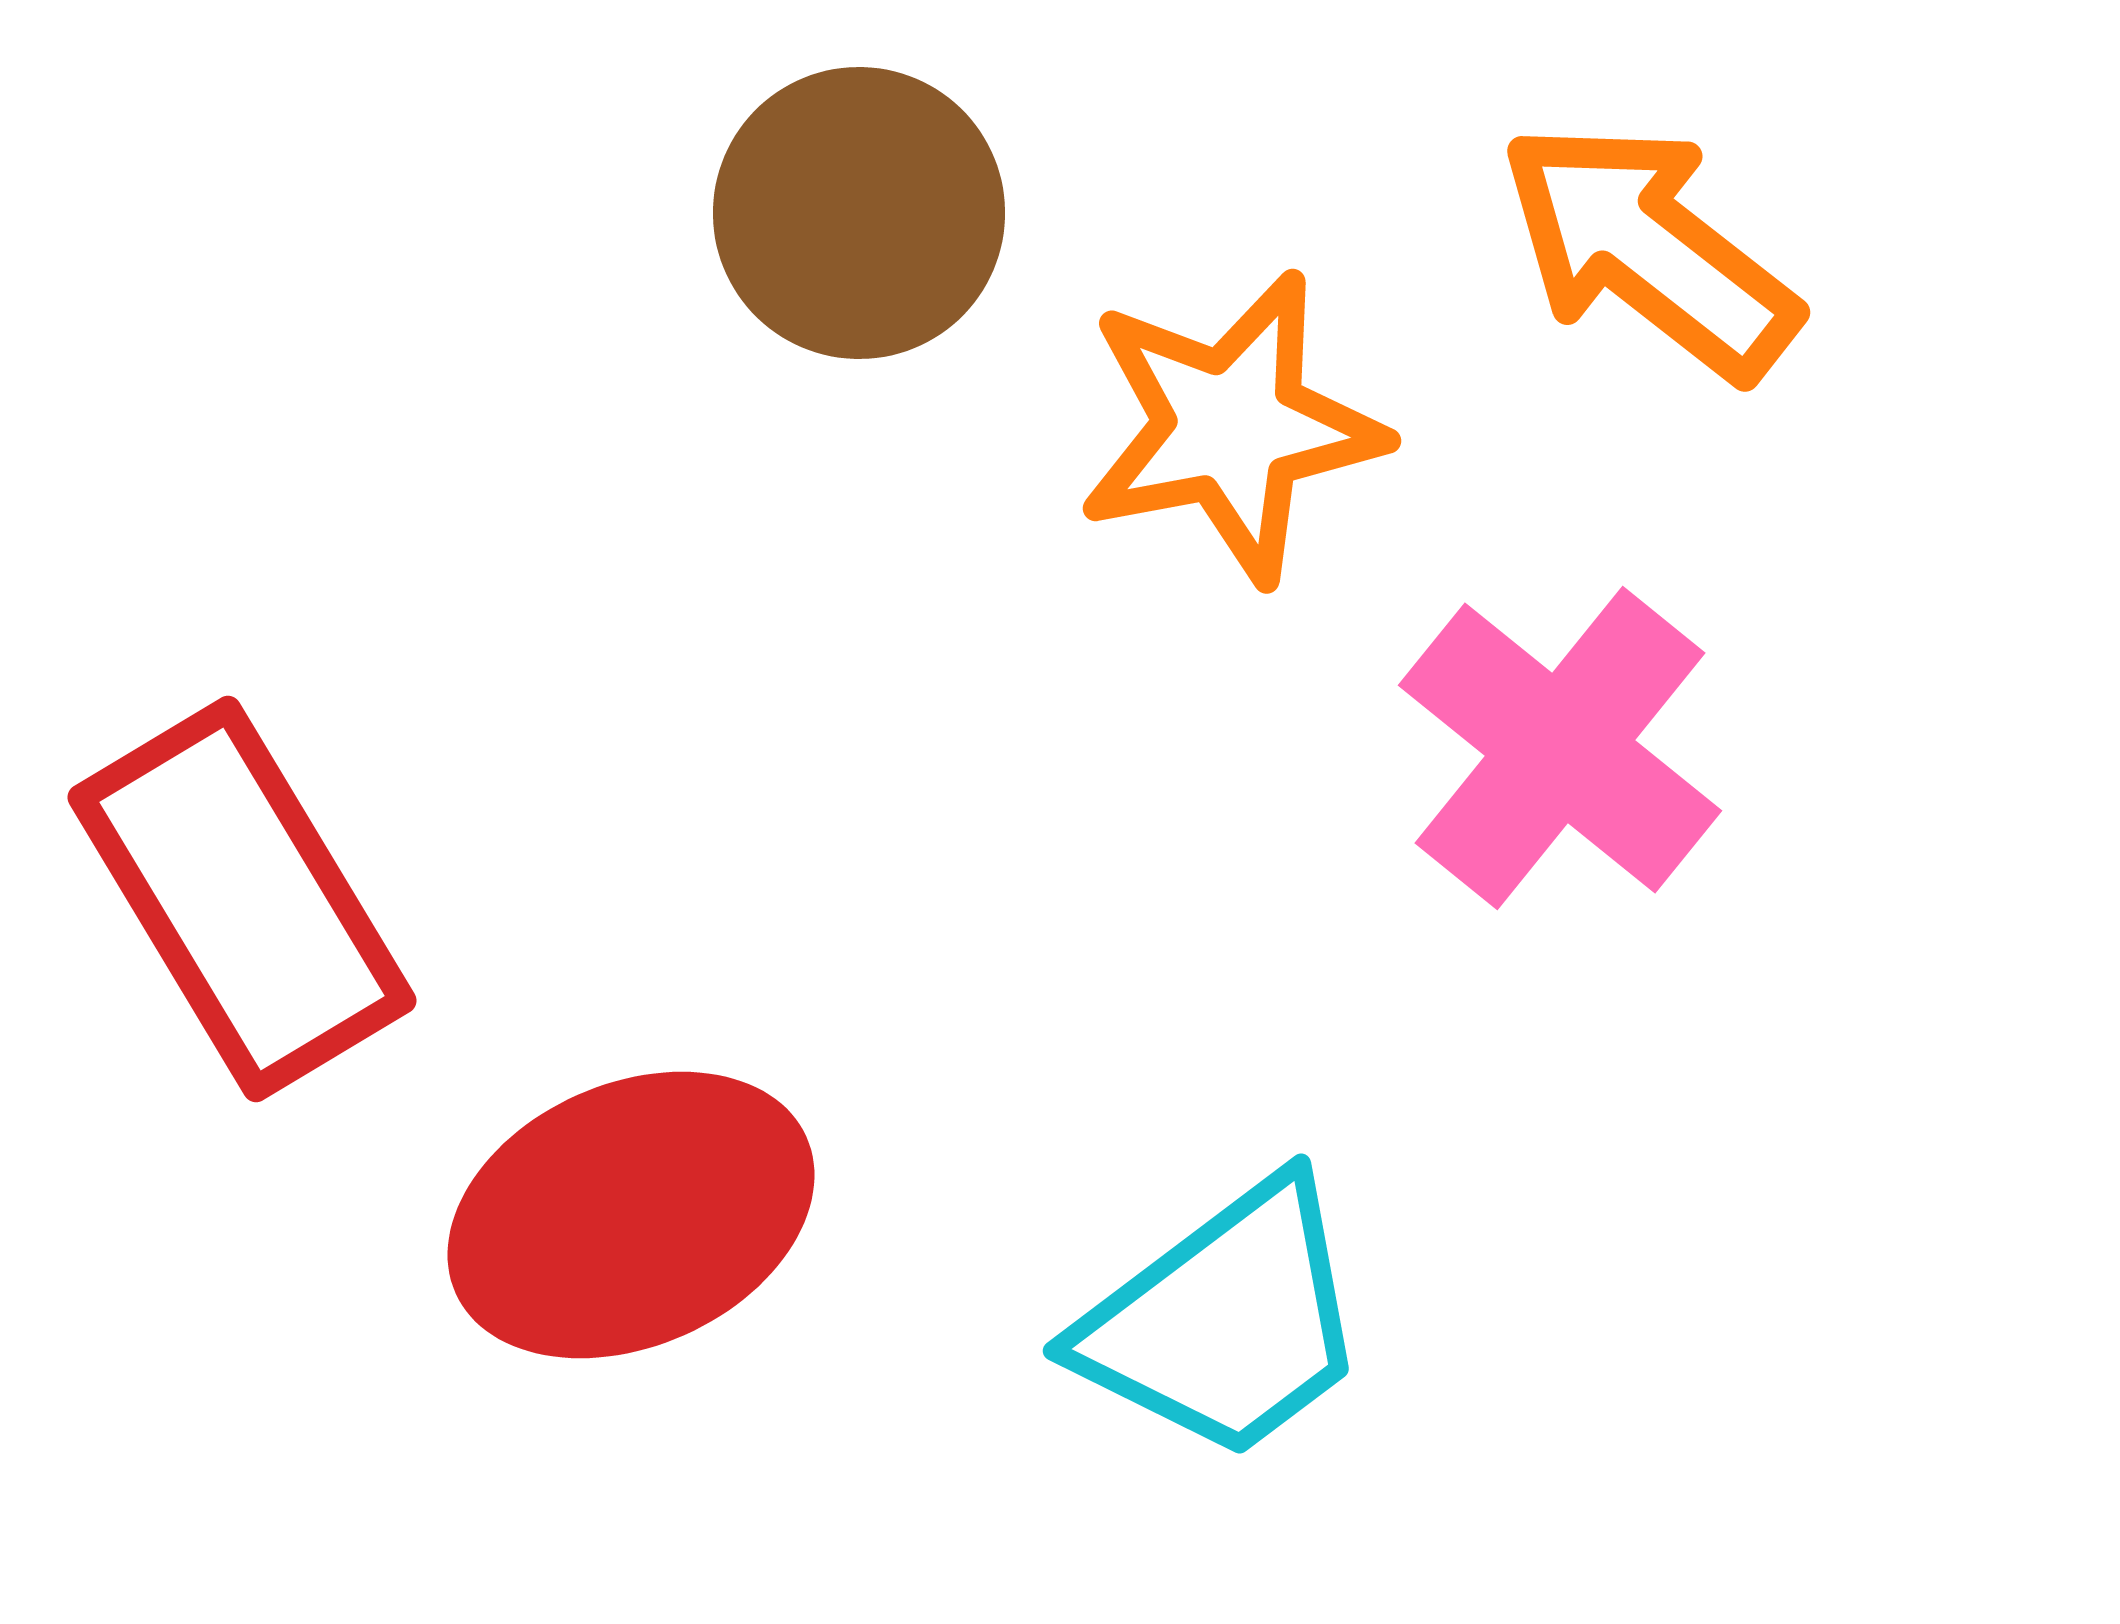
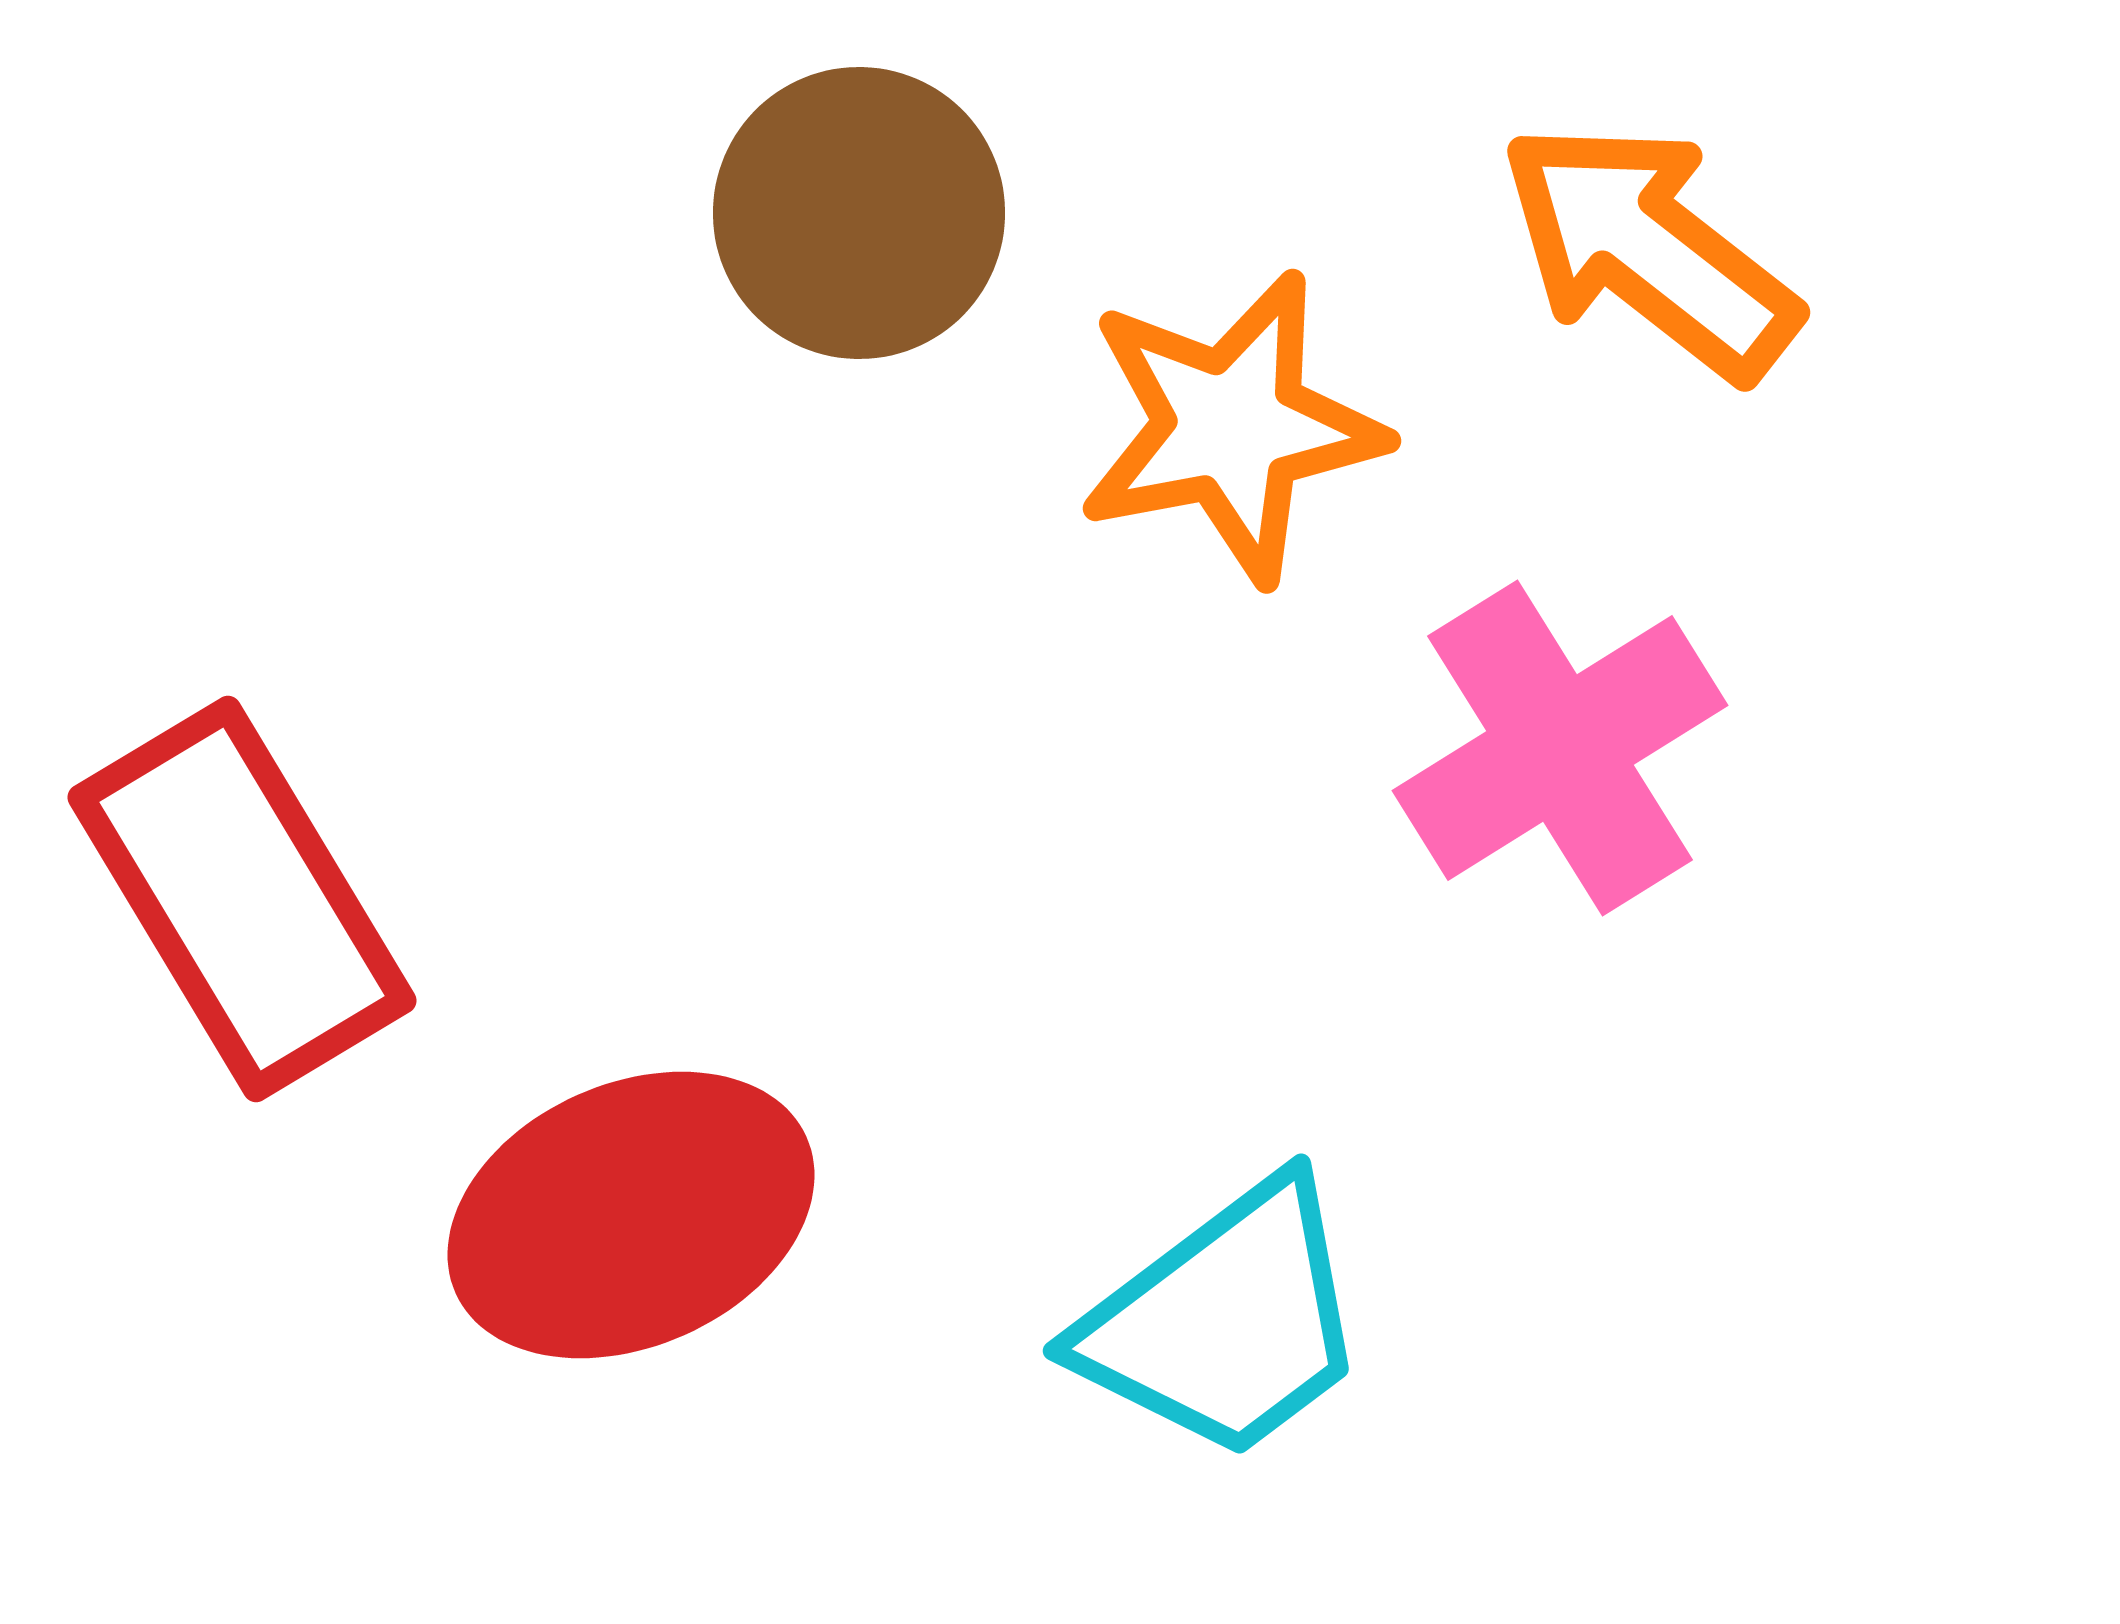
pink cross: rotated 19 degrees clockwise
